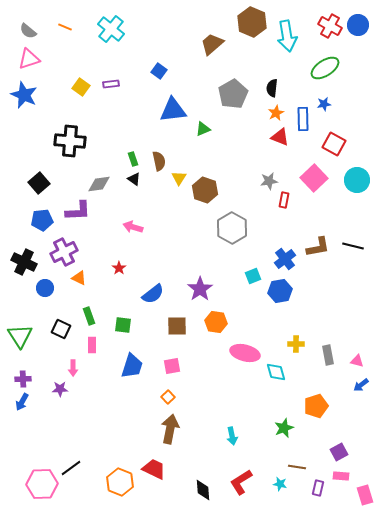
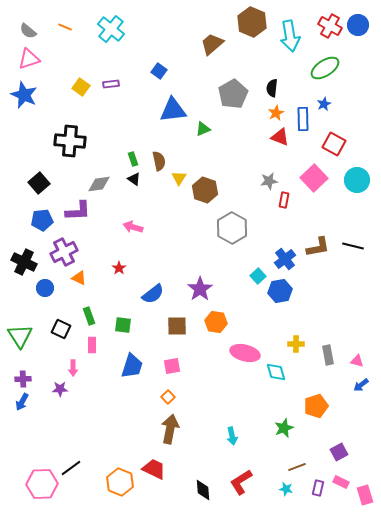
cyan arrow at (287, 36): moved 3 px right
blue star at (324, 104): rotated 16 degrees counterclockwise
cyan square at (253, 276): moved 5 px right; rotated 21 degrees counterclockwise
brown line at (297, 467): rotated 30 degrees counterclockwise
pink rectangle at (341, 476): moved 6 px down; rotated 21 degrees clockwise
cyan star at (280, 484): moved 6 px right, 5 px down
